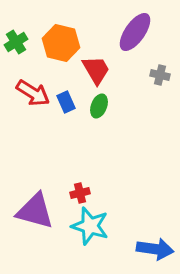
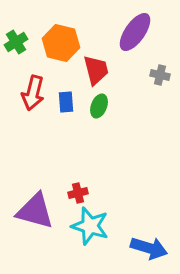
red trapezoid: rotated 16 degrees clockwise
red arrow: rotated 72 degrees clockwise
blue rectangle: rotated 20 degrees clockwise
red cross: moved 2 px left
blue arrow: moved 6 px left, 1 px up; rotated 9 degrees clockwise
